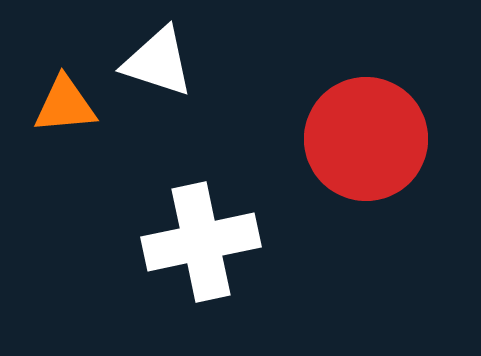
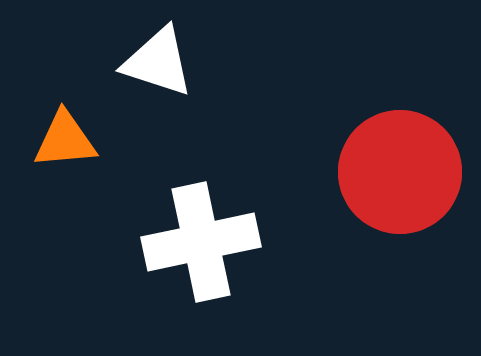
orange triangle: moved 35 px down
red circle: moved 34 px right, 33 px down
